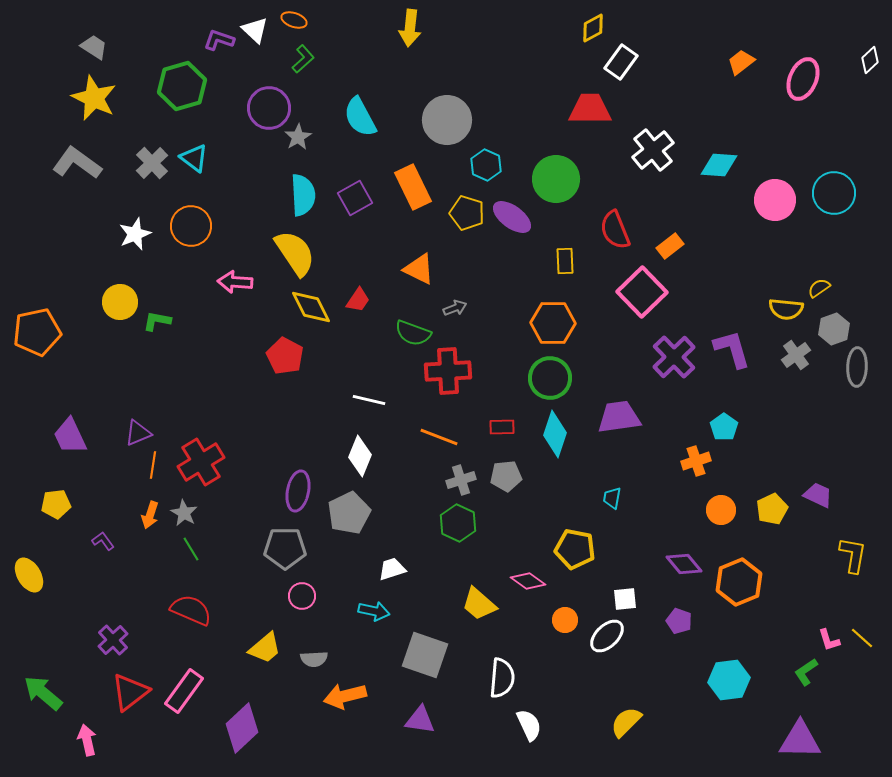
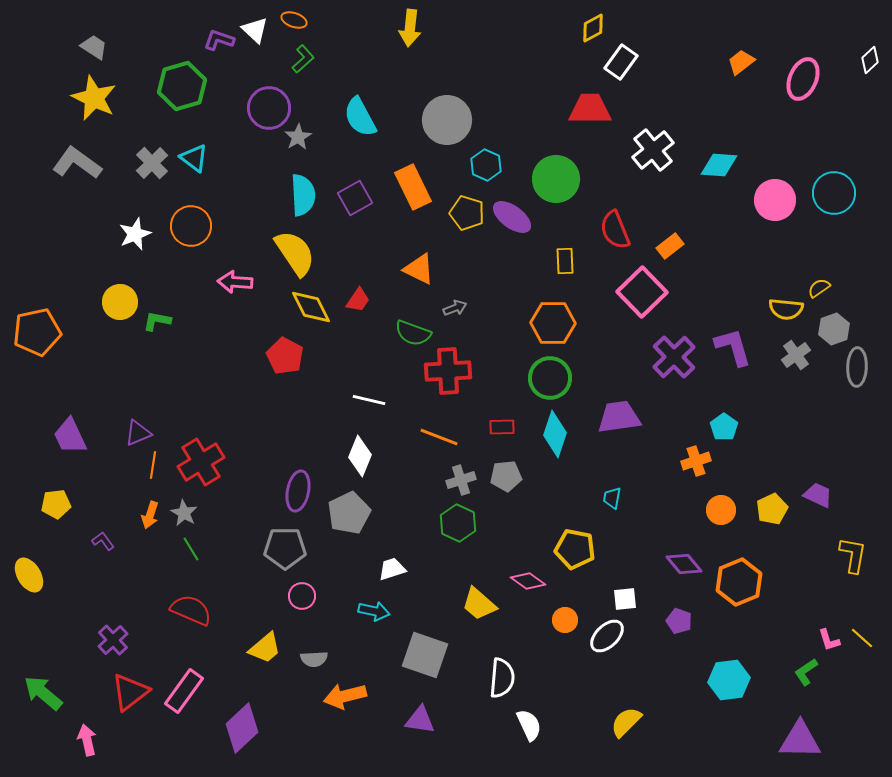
purple L-shape at (732, 349): moved 1 px right, 2 px up
